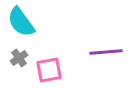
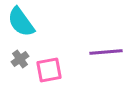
gray cross: moved 1 px right, 1 px down
